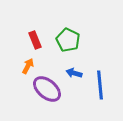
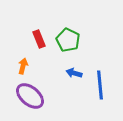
red rectangle: moved 4 px right, 1 px up
orange arrow: moved 5 px left; rotated 14 degrees counterclockwise
purple ellipse: moved 17 px left, 7 px down
